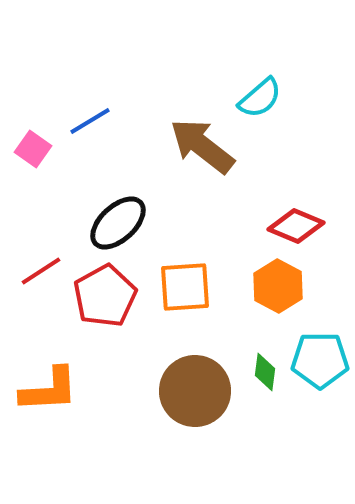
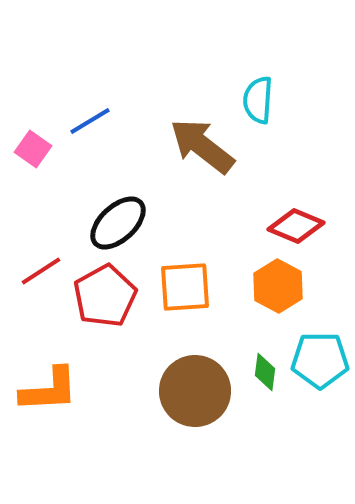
cyan semicircle: moved 2 px left, 2 px down; rotated 135 degrees clockwise
